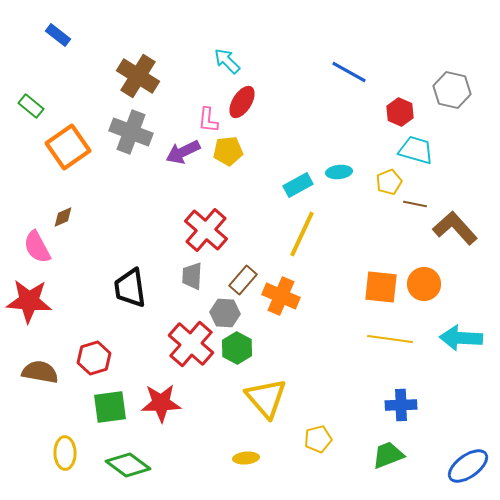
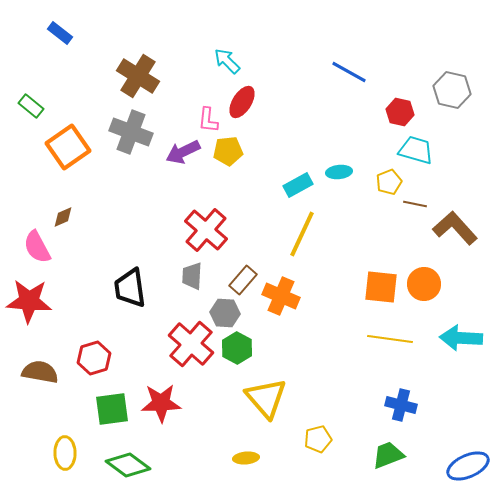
blue rectangle at (58, 35): moved 2 px right, 2 px up
red hexagon at (400, 112): rotated 12 degrees counterclockwise
blue cross at (401, 405): rotated 16 degrees clockwise
green square at (110, 407): moved 2 px right, 2 px down
blue ellipse at (468, 466): rotated 12 degrees clockwise
